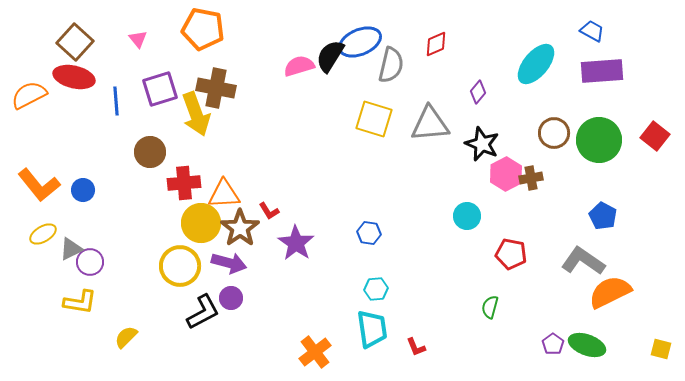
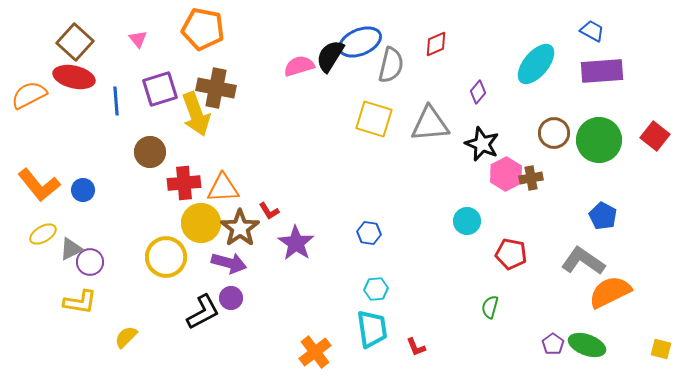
orange triangle at (224, 194): moved 1 px left, 6 px up
cyan circle at (467, 216): moved 5 px down
yellow circle at (180, 266): moved 14 px left, 9 px up
